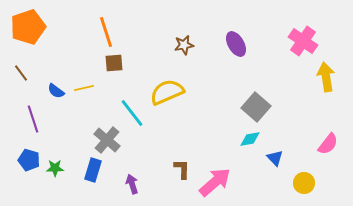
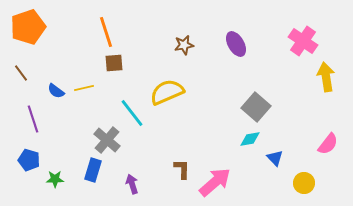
green star: moved 11 px down
